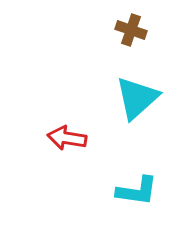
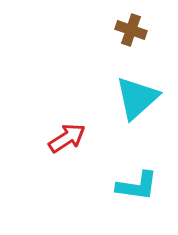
red arrow: rotated 138 degrees clockwise
cyan L-shape: moved 5 px up
